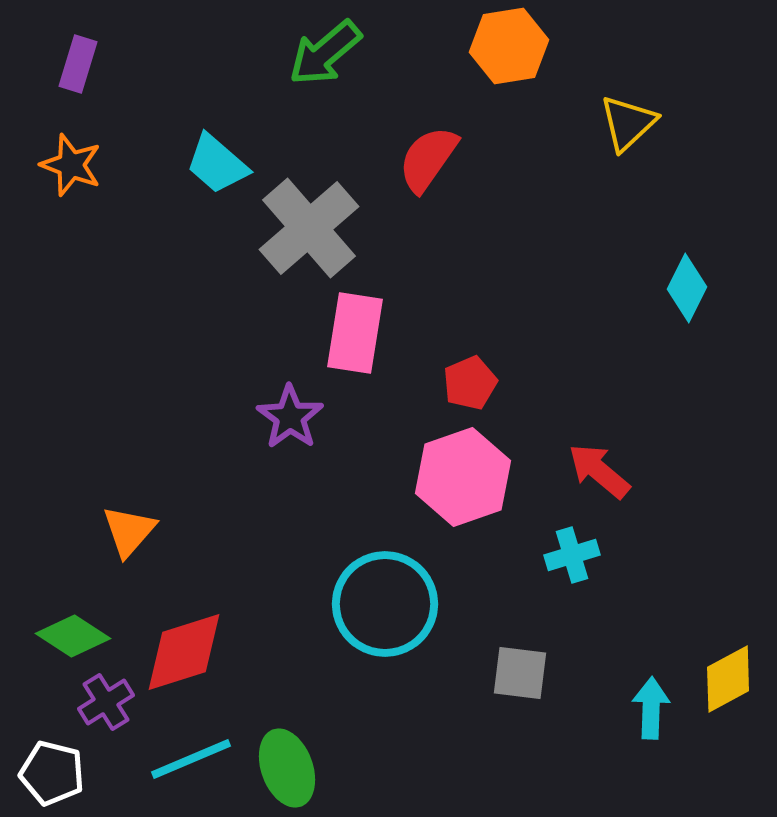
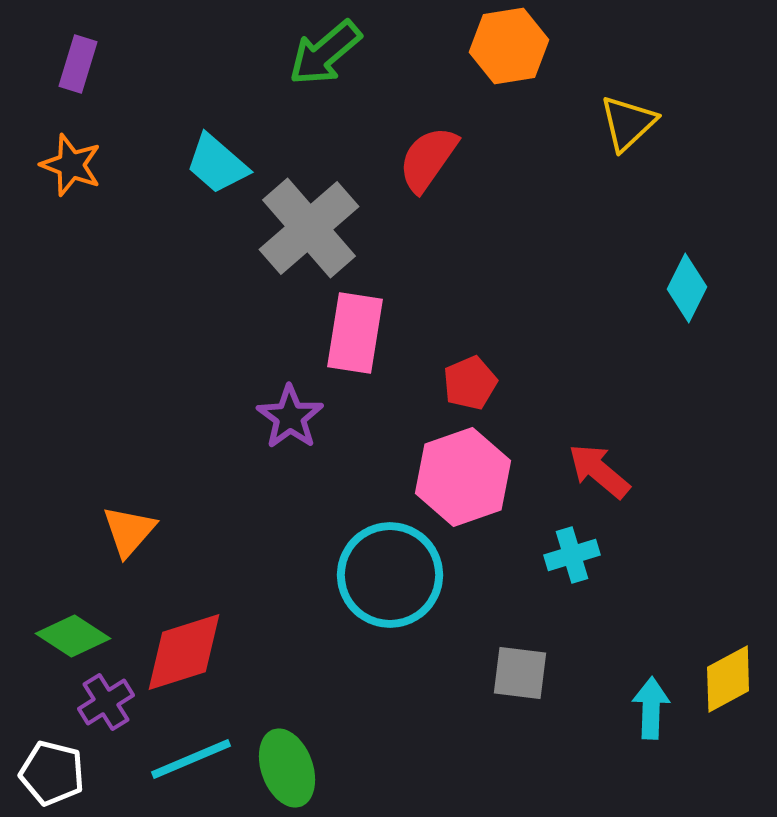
cyan circle: moved 5 px right, 29 px up
